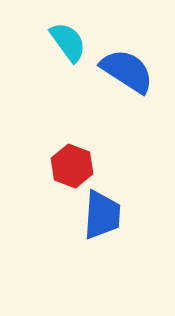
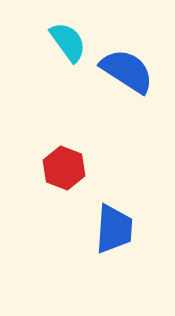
red hexagon: moved 8 px left, 2 px down
blue trapezoid: moved 12 px right, 14 px down
